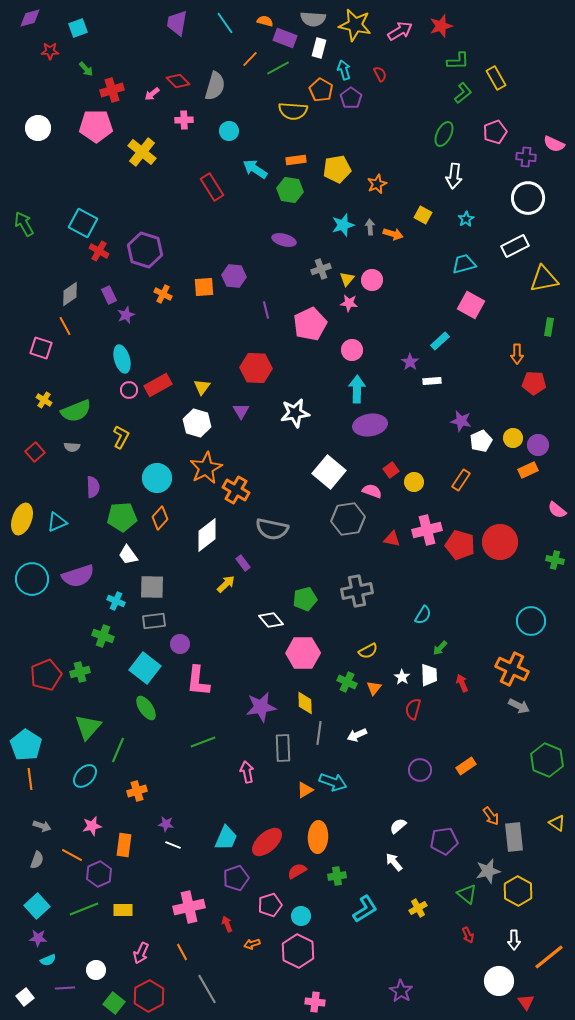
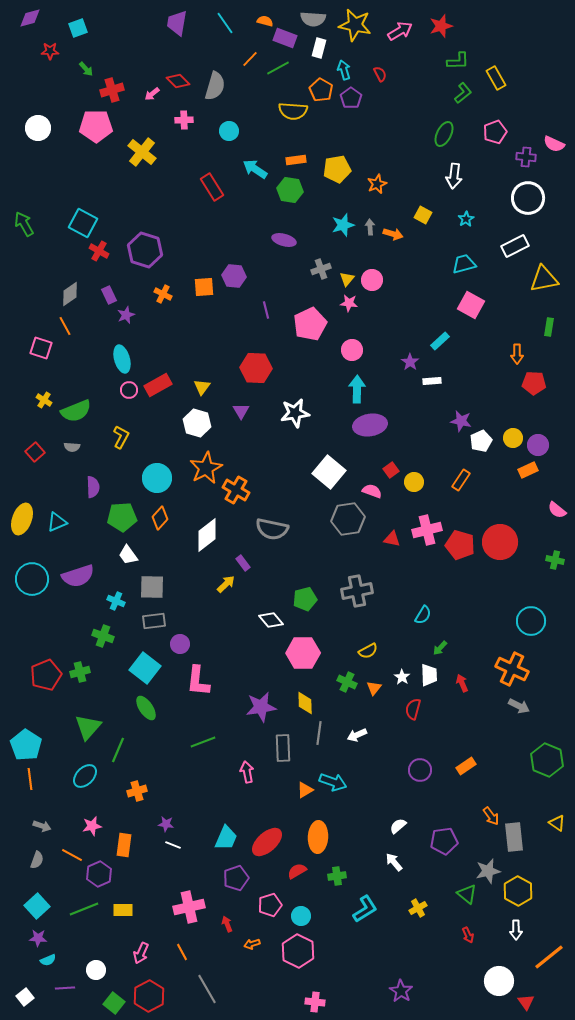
white arrow at (514, 940): moved 2 px right, 10 px up
